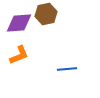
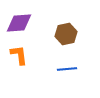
brown hexagon: moved 20 px right, 20 px down
orange L-shape: rotated 75 degrees counterclockwise
